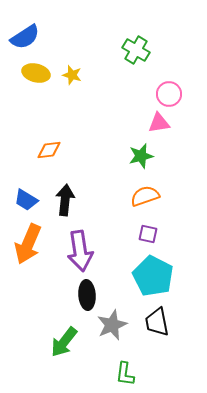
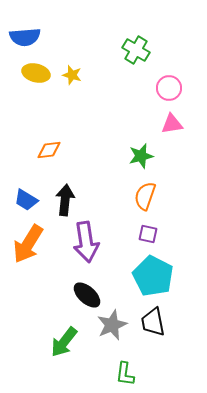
blue semicircle: rotated 28 degrees clockwise
pink circle: moved 6 px up
pink triangle: moved 13 px right, 1 px down
orange semicircle: rotated 52 degrees counterclockwise
orange arrow: rotated 9 degrees clockwise
purple arrow: moved 6 px right, 9 px up
black ellipse: rotated 44 degrees counterclockwise
black trapezoid: moved 4 px left
